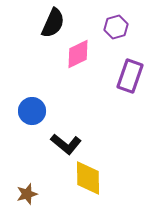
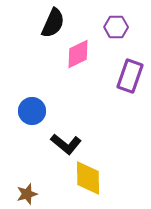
purple hexagon: rotated 15 degrees clockwise
